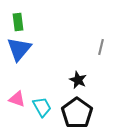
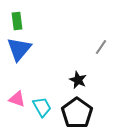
green rectangle: moved 1 px left, 1 px up
gray line: rotated 21 degrees clockwise
